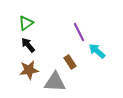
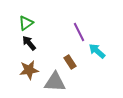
black arrow: moved 1 px right, 2 px up
